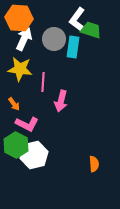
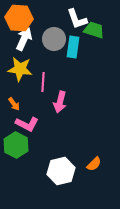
white L-shape: rotated 55 degrees counterclockwise
green trapezoid: moved 3 px right
pink arrow: moved 1 px left, 1 px down
white hexagon: moved 27 px right, 16 px down
orange semicircle: rotated 49 degrees clockwise
